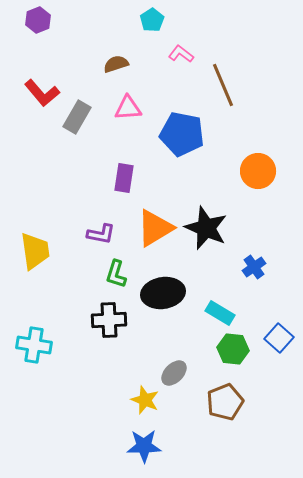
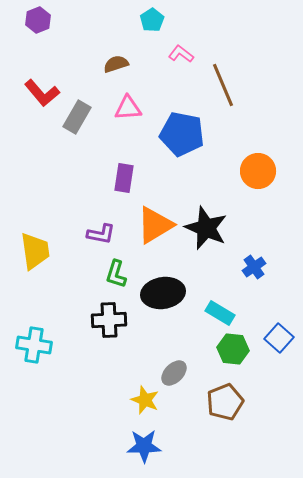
orange triangle: moved 3 px up
